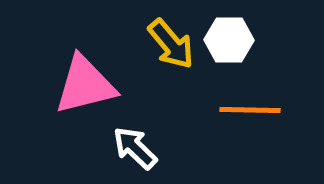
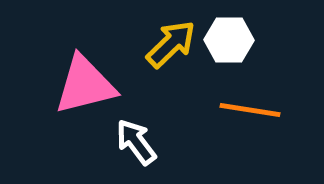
yellow arrow: rotated 94 degrees counterclockwise
orange line: rotated 8 degrees clockwise
white arrow: moved 1 px right, 6 px up; rotated 9 degrees clockwise
